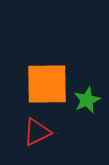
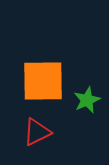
orange square: moved 4 px left, 3 px up
